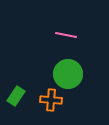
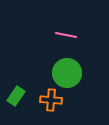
green circle: moved 1 px left, 1 px up
